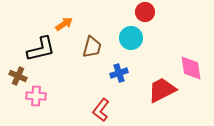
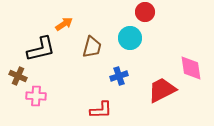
cyan circle: moved 1 px left
blue cross: moved 3 px down
red L-shape: rotated 130 degrees counterclockwise
